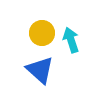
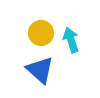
yellow circle: moved 1 px left
